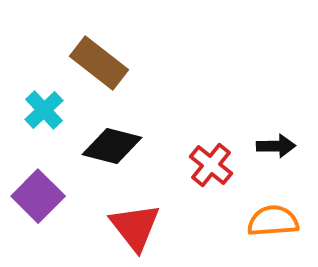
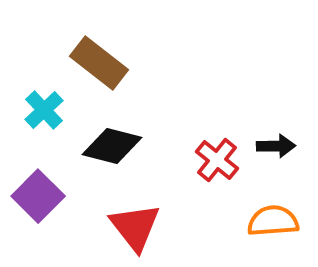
red cross: moved 6 px right, 5 px up
